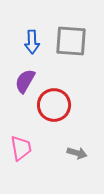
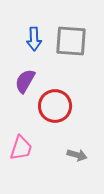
blue arrow: moved 2 px right, 3 px up
red circle: moved 1 px right, 1 px down
pink trapezoid: rotated 28 degrees clockwise
gray arrow: moved 2 px down
